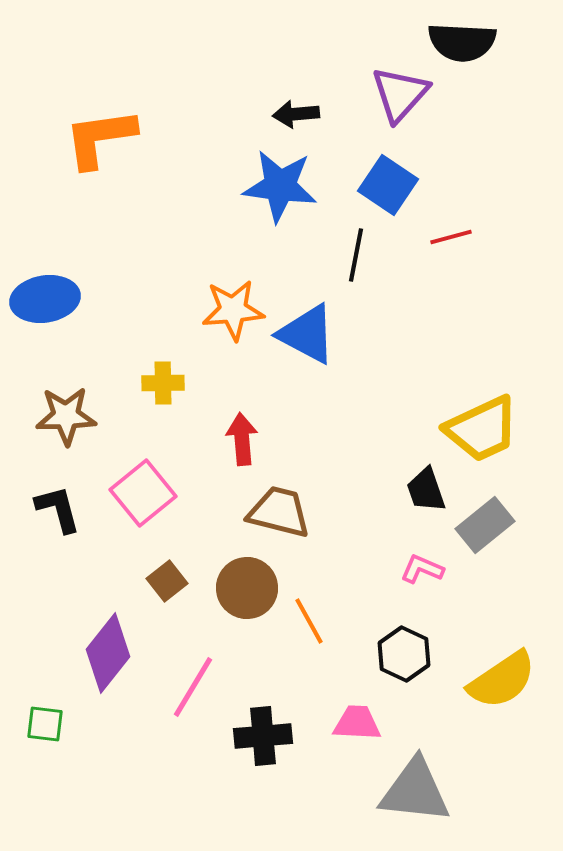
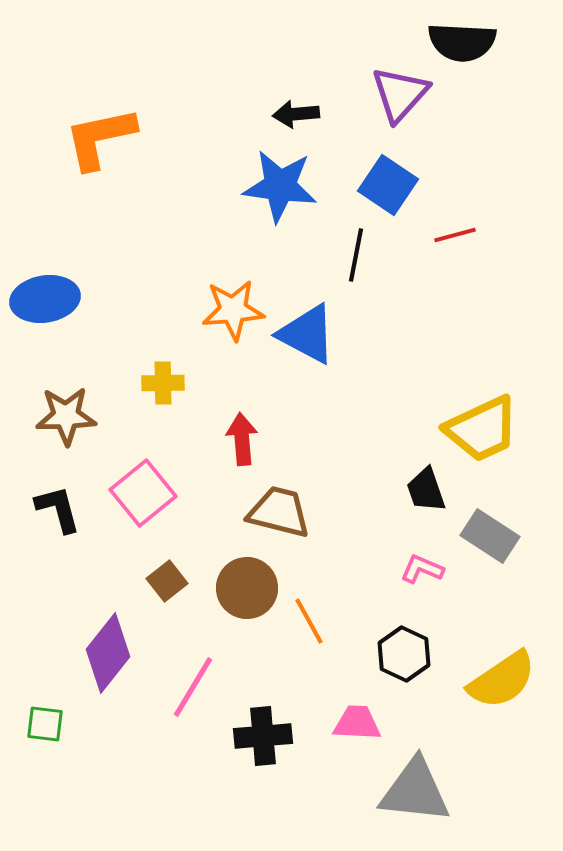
orange L-shape: rotated 4 degrees counterclockwise
red line: moved 4 px right, 2 px up
gray rectangle: moved 5 px right, 11 px down; rotated 72 degrees clockwise
